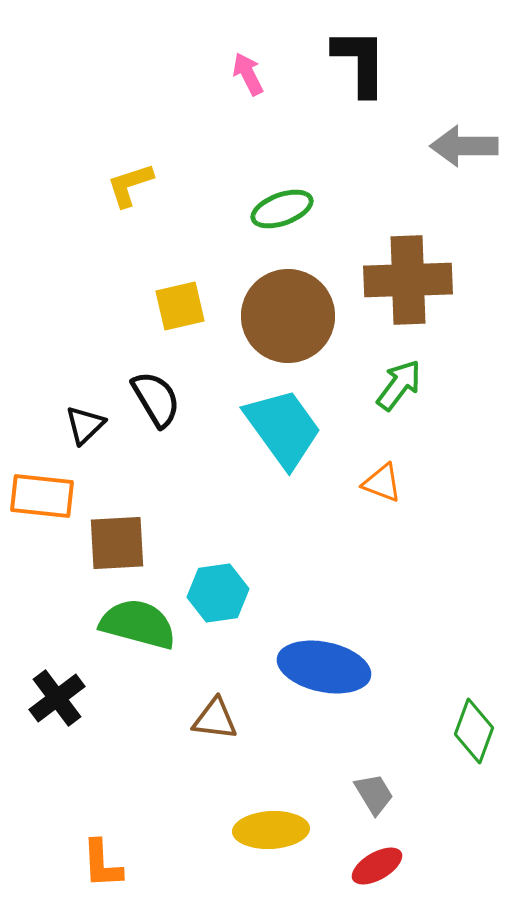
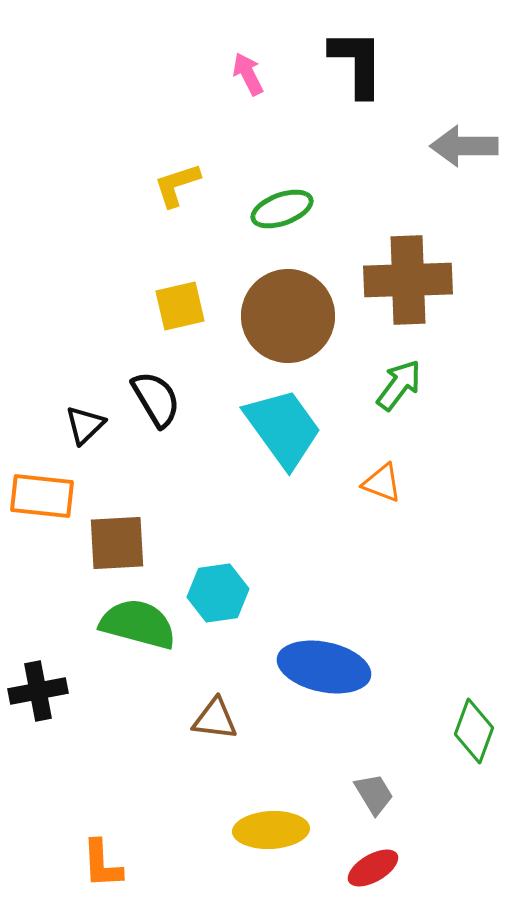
black L-shape: moved 3 px left, 1 px down
yellow L-shape: moved 47 px right
black cross: moved 19 px left, 7 px up; rotated 26 degrees clockwise
red ellipse: moved 4 px left, 2 px down
